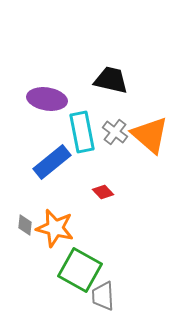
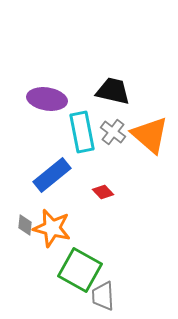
black trapezoid: moved 2 px right, 11 px down
gray cross: moved 2 px left
blue rectangle: moved 13 px down
orange star: moved 3 px left
